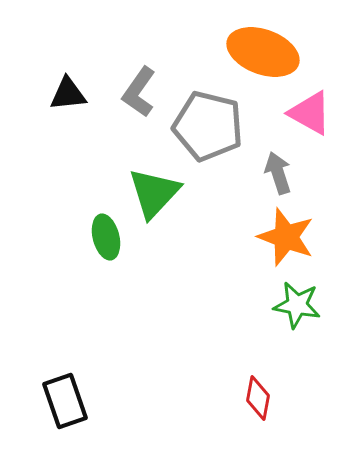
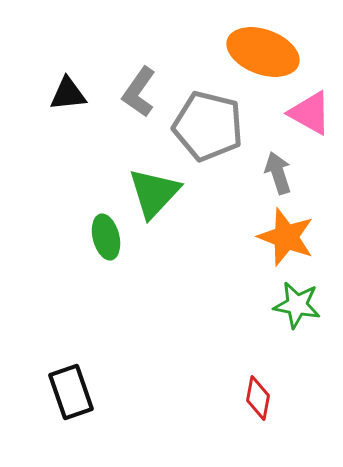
black rectangle: moved 6 px right, 9 px up
